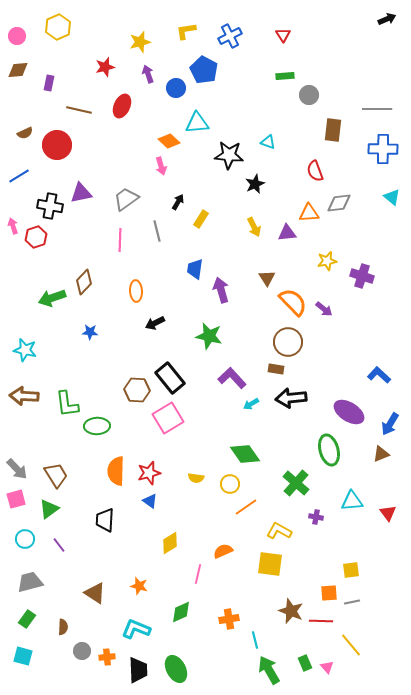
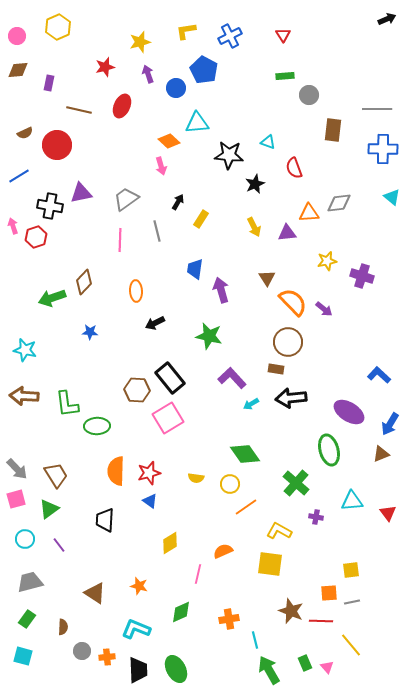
red semicircle at (315, 171): moved 21 px left, 3 px up
